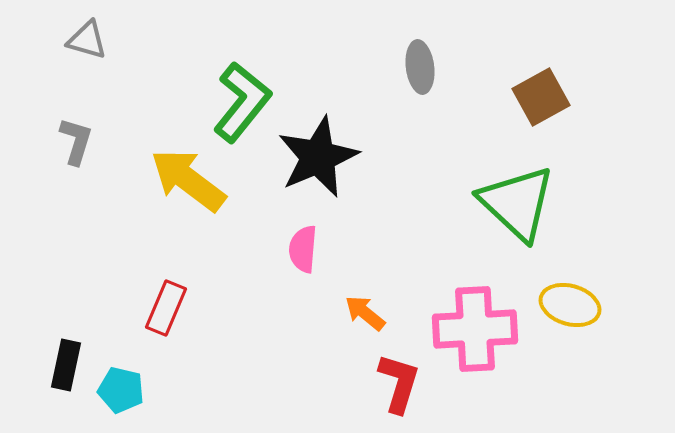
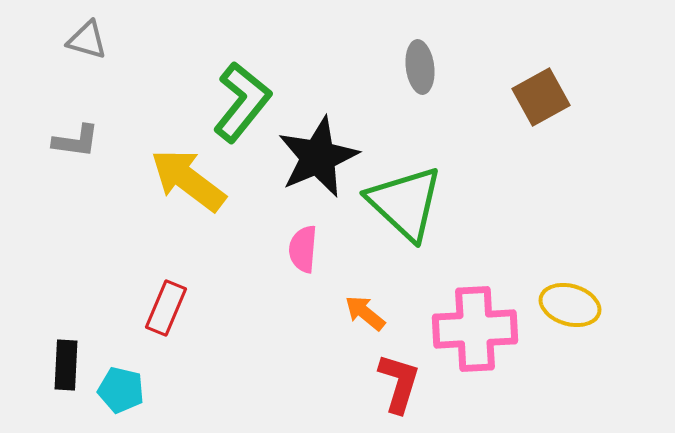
gray L-shape: rotated 81 degrees clockwise
green triangle: moved 112 px left
black rectangle: rotated 9 degrees counterclockwise
